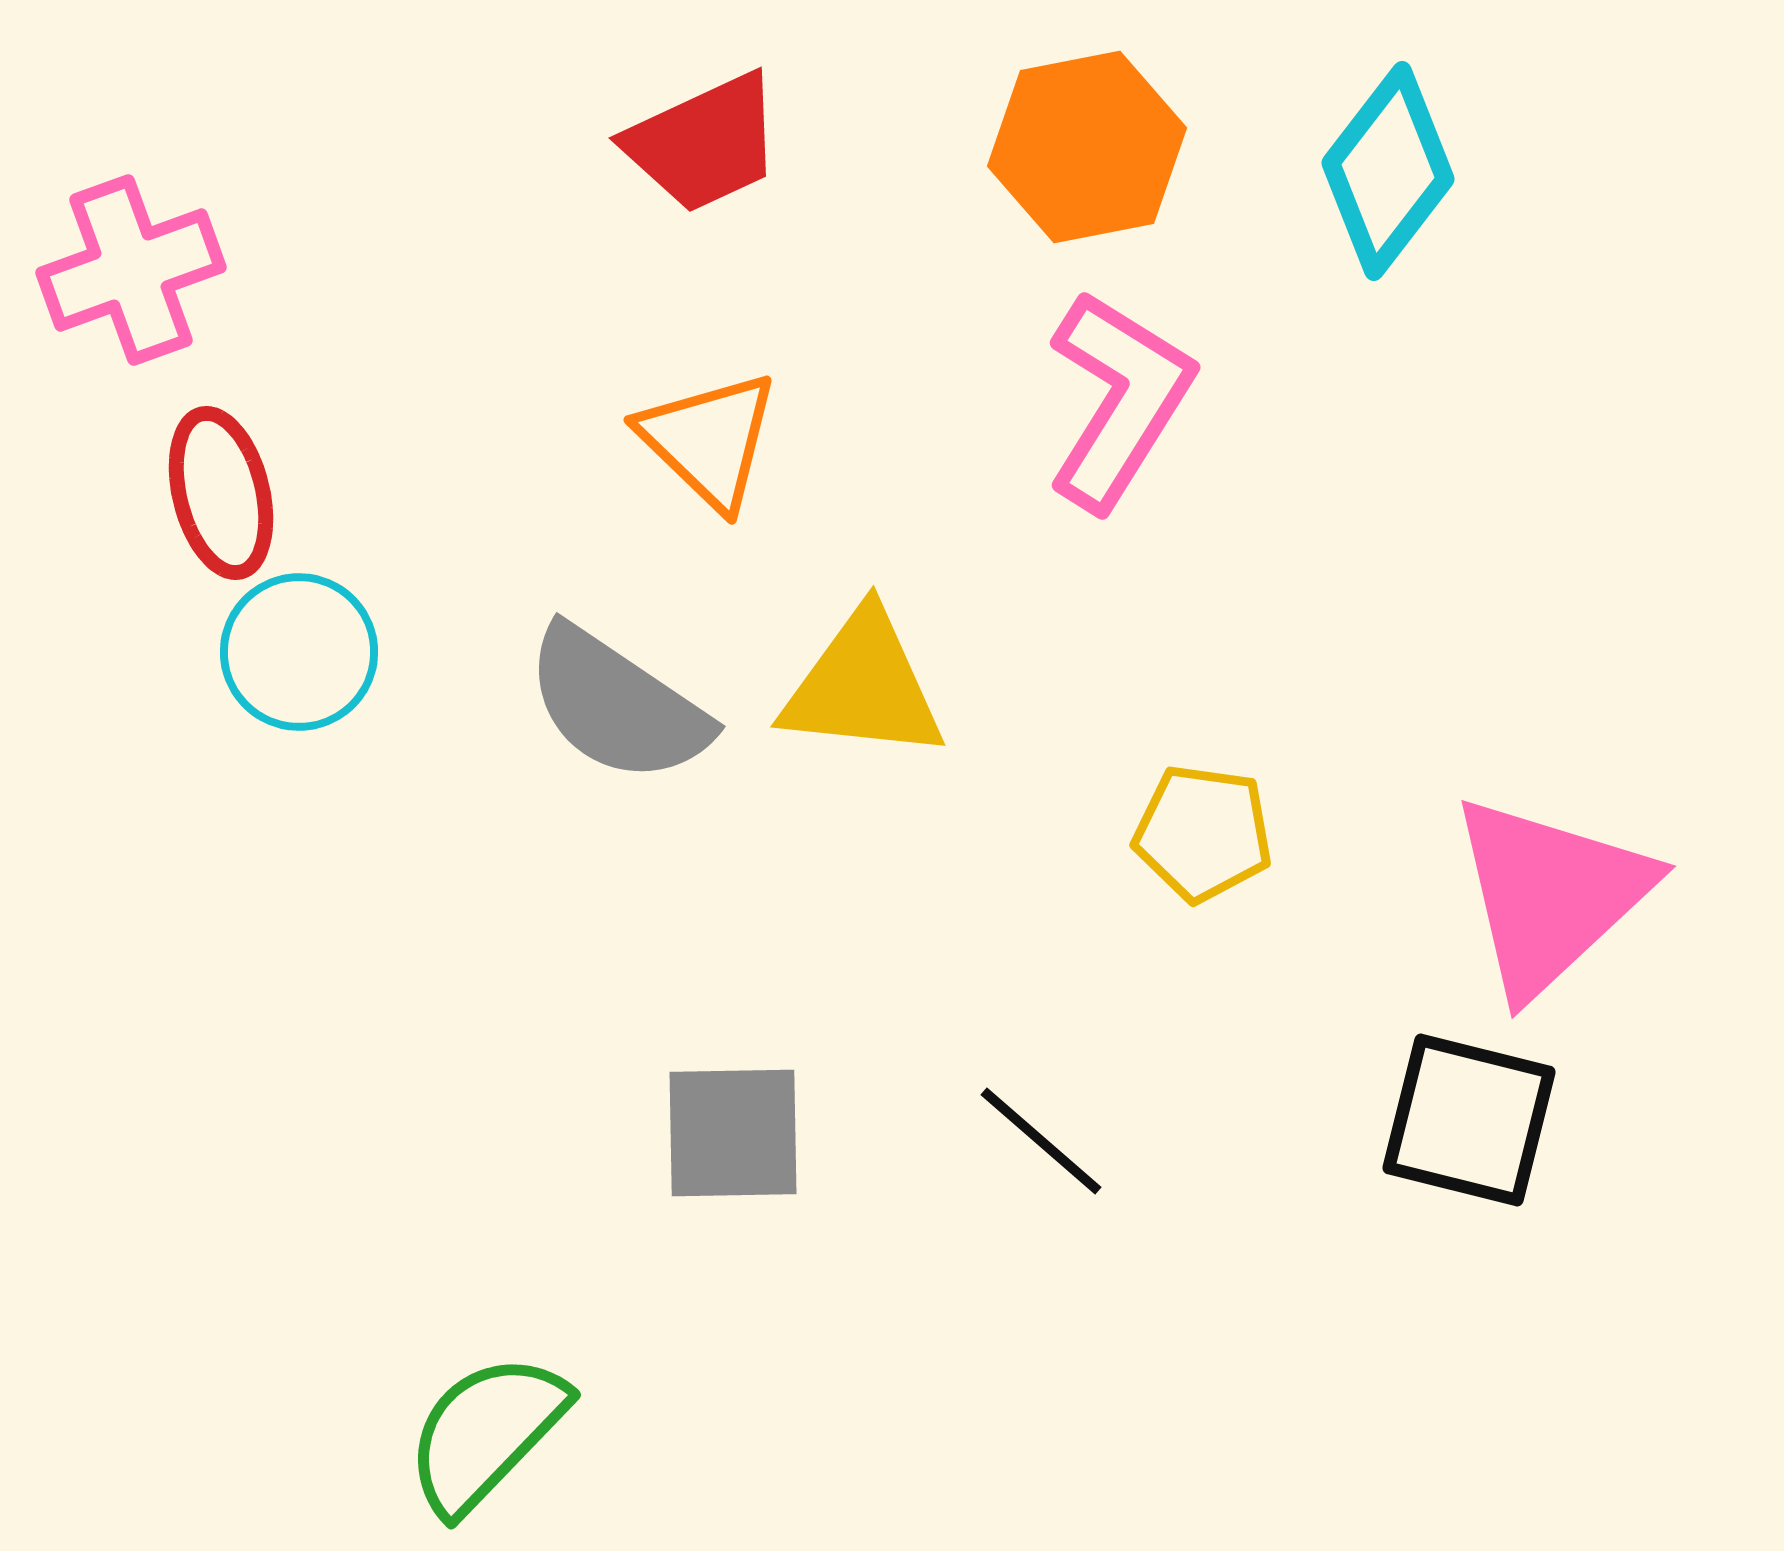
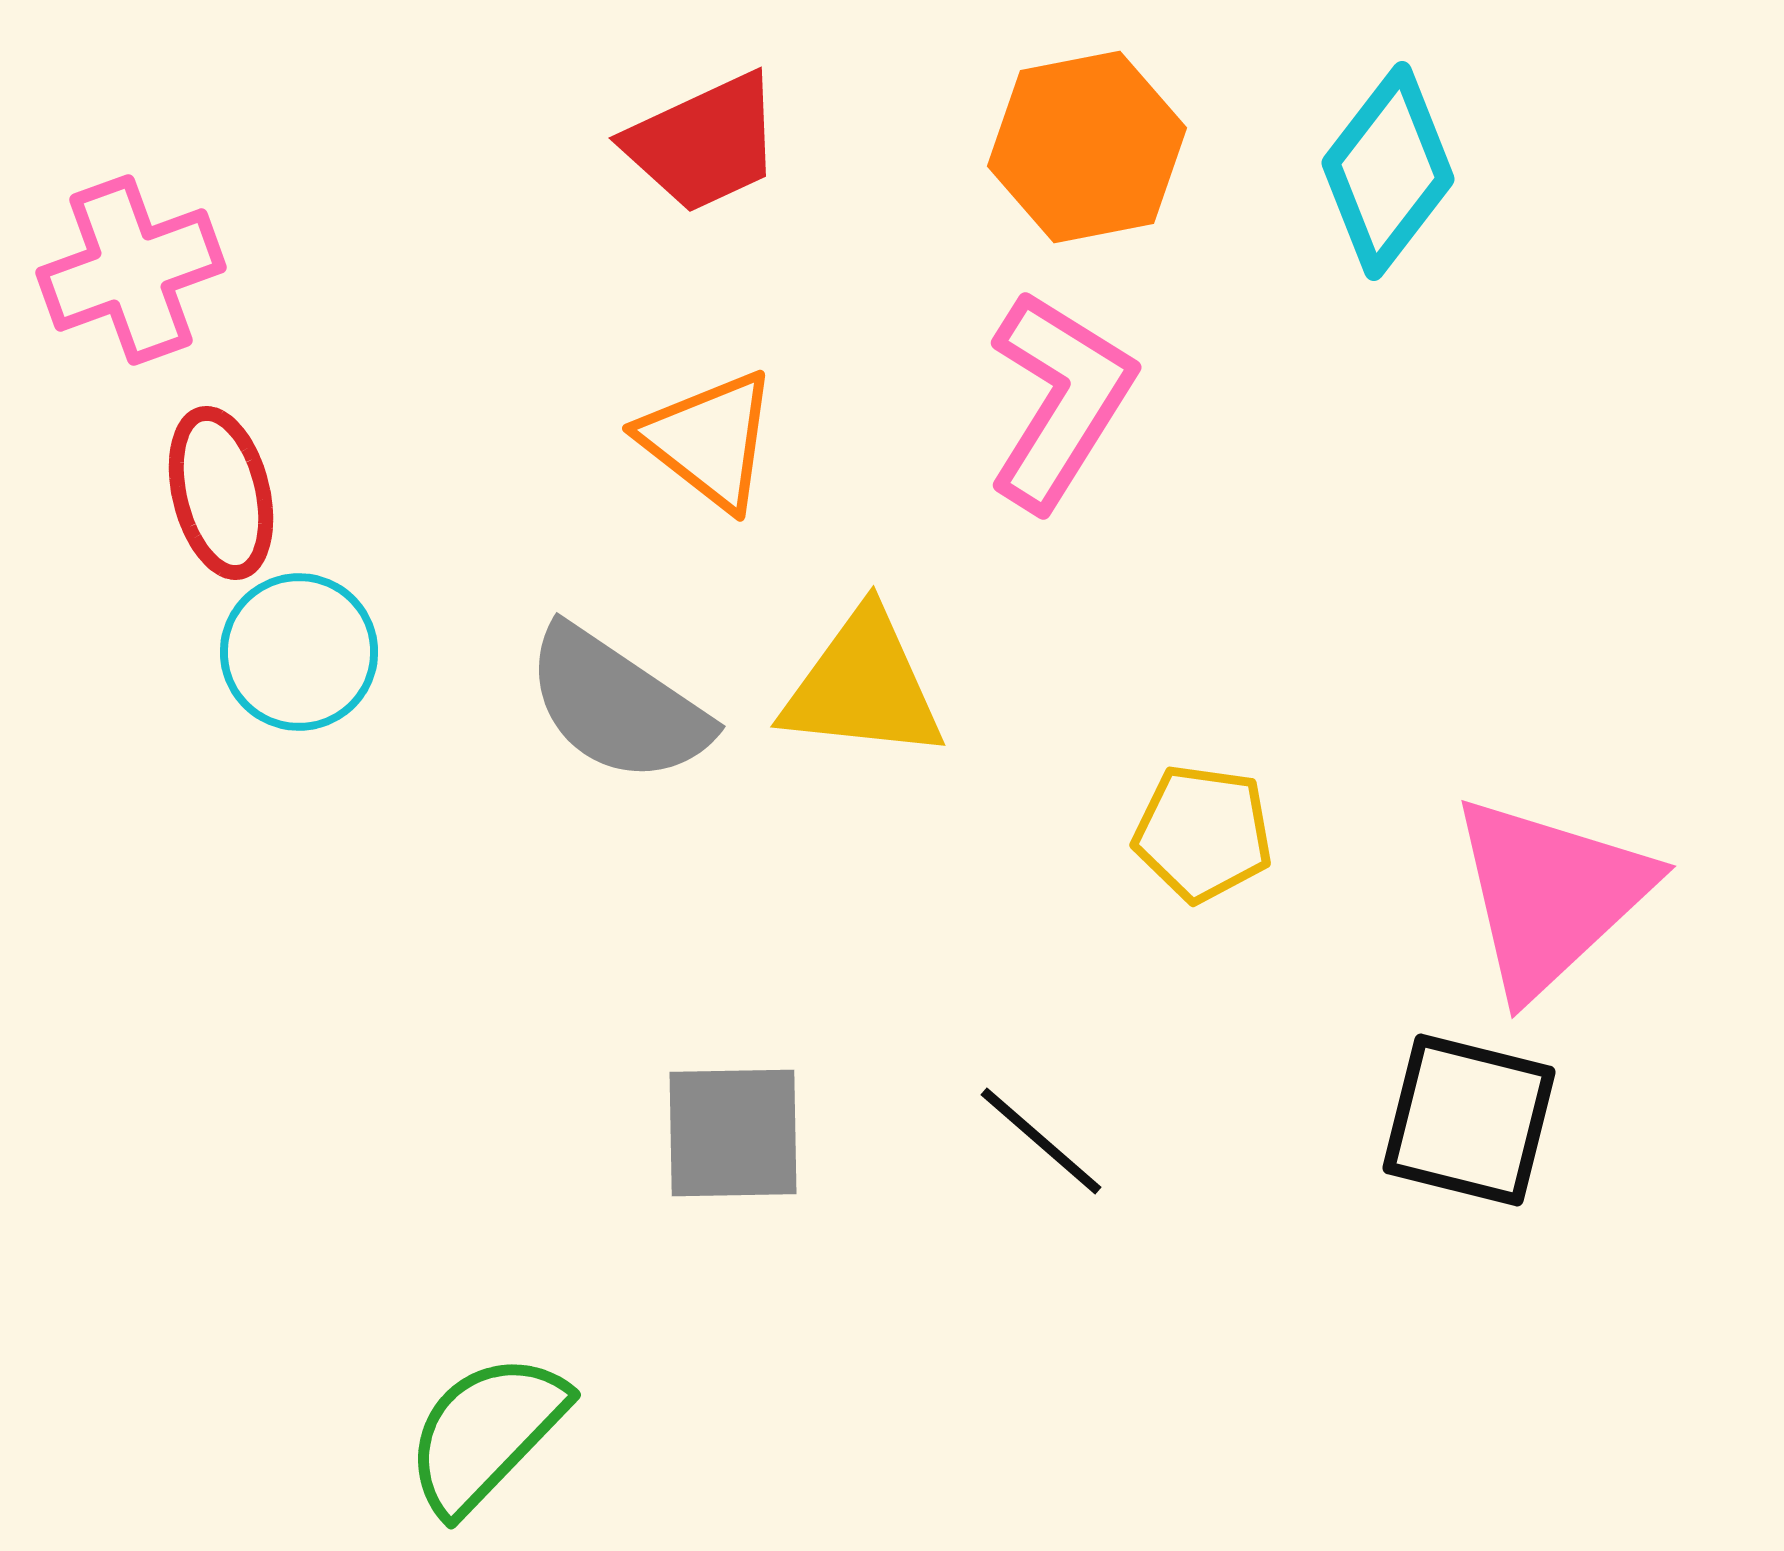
pink L-shape: moved 59 px left
orange triangle: rotated 6 degrees counterclockwise
